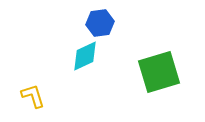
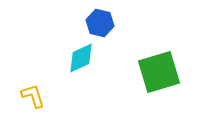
blue hexagon: rotated 20 degrees clockwise
cyan diamond: moved 4 px left, 2 px down
